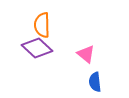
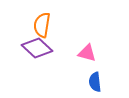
orange semicircle: rotated 10 degrees clockwise
pink triangle: moved 1 px right, 1 px up; rotated 24 degrees counterclockwise
